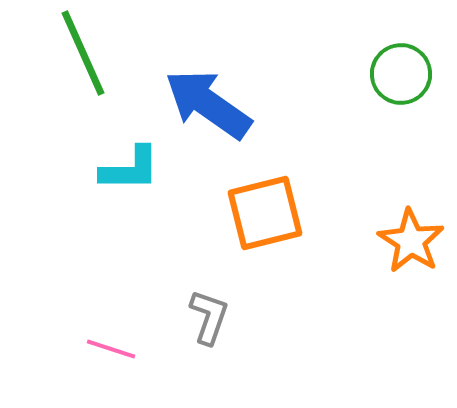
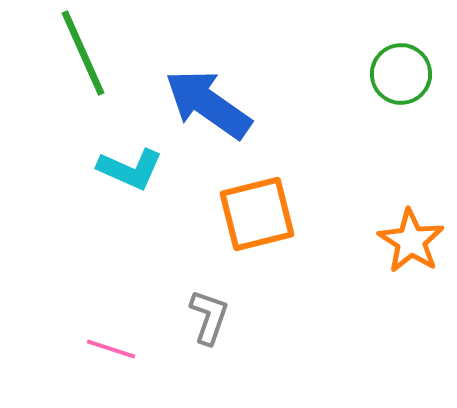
cyan L-shape: rotated 24 degrees clockwise
orange square: moved 8 px left, 1 px down
